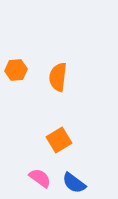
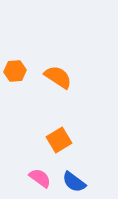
orange hexagon: moved 1 px left, 1 px down
orange semicircle: rotated 116 degrees clockwise
blue semicircle: moved 1 px up
